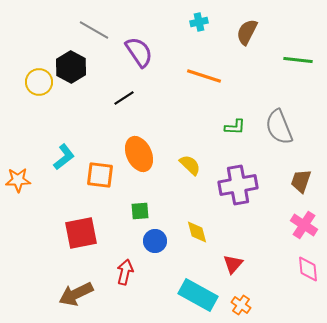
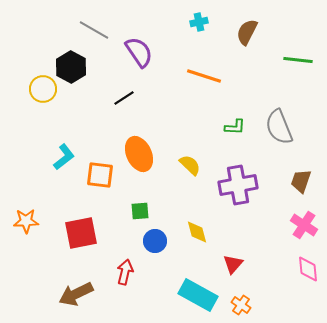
yellow circle: moved 4 px right, 7 px down
orange star: moved 8 px right, 41 px down
